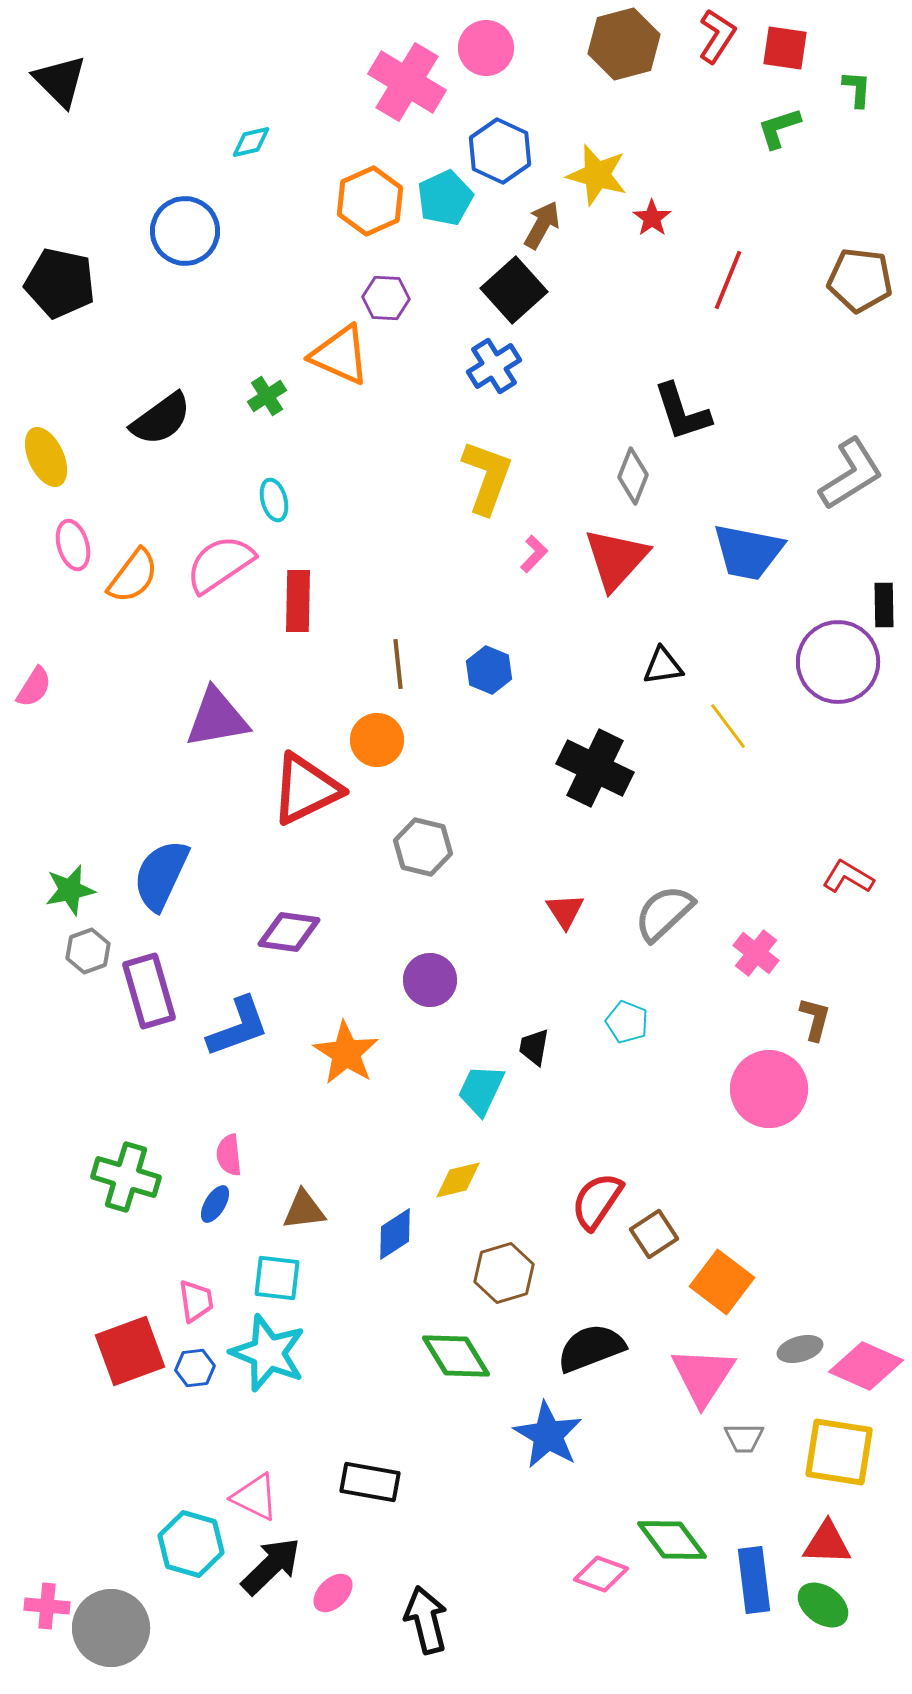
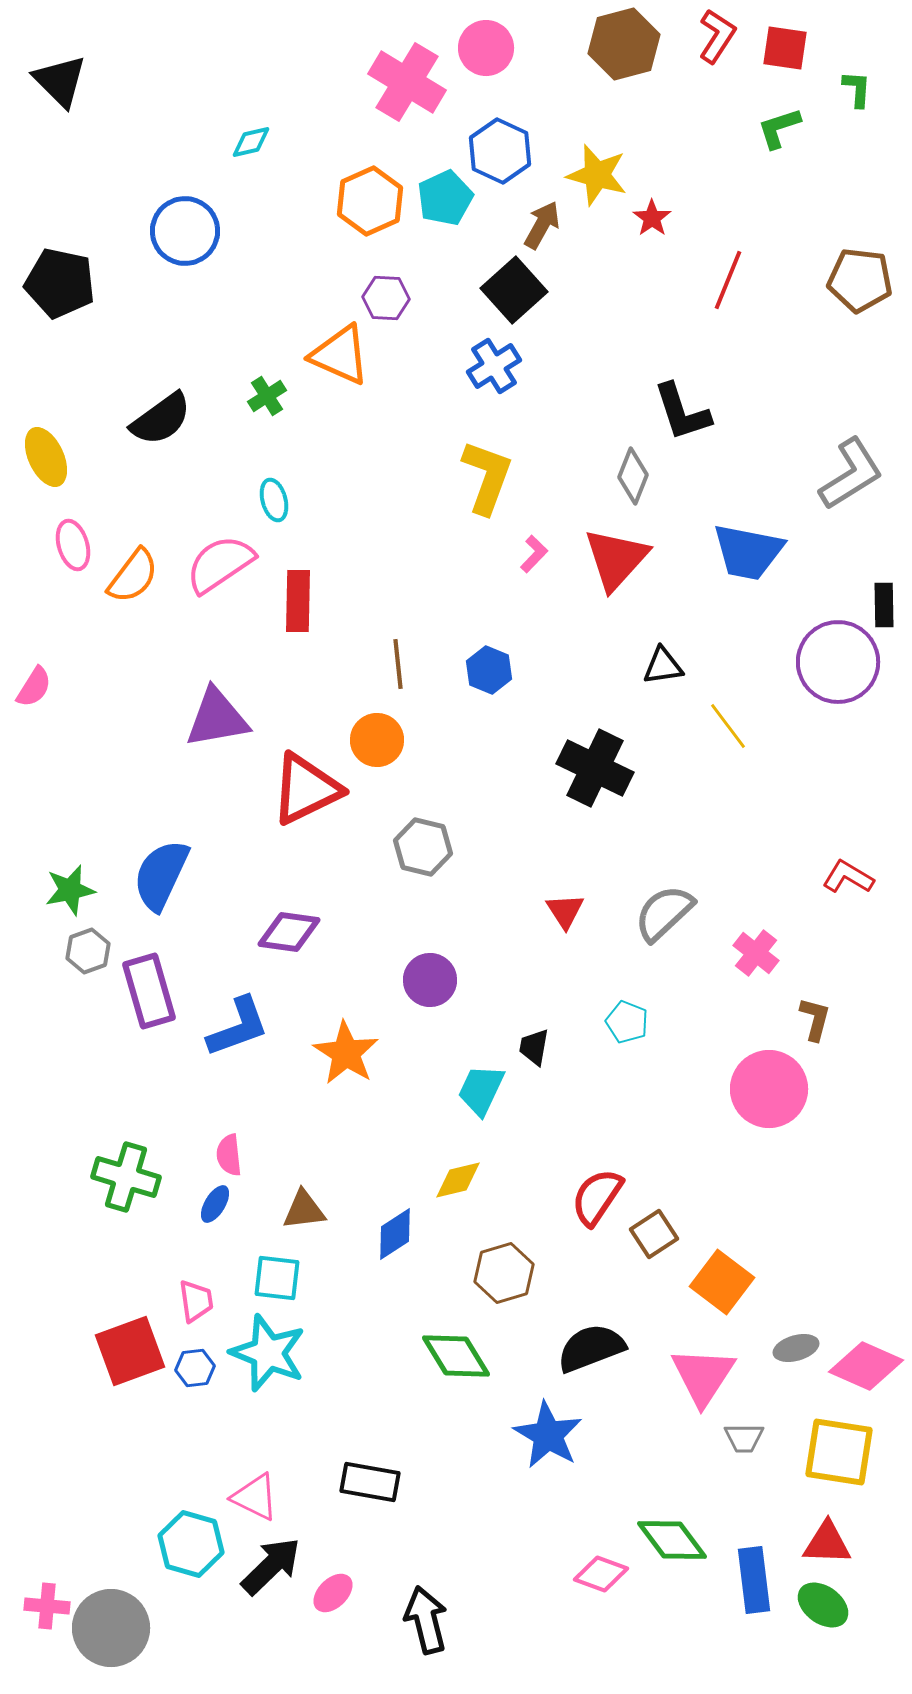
red semicircle at (597, 1201): moved 4 px up
gray ellipse at (800, 1349): moved 4 px left, 1 px up
